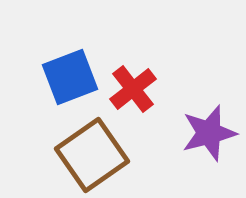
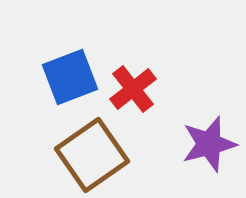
purple star: moved 11 px down
